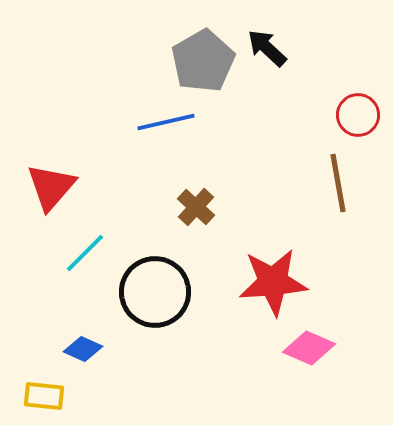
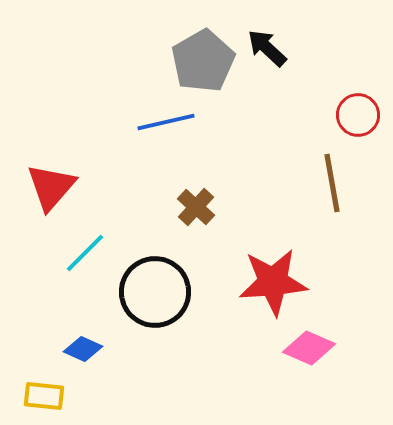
brown line: moved 6 px left
